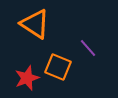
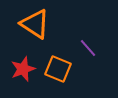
orange square: moved 2 px down
red star: moved 4 px left, 9 px up
